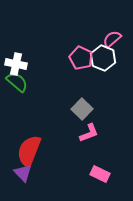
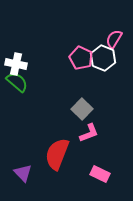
pink semicircle: moved 2 px right; rotated 18 degrees counterclockwise
red semicircle: moved 28 px right, 3 px down
